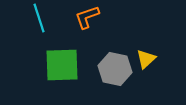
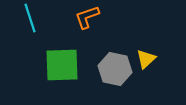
cyan line: moved 9 px left
